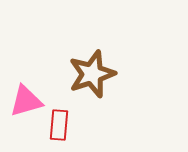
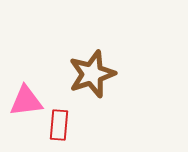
pink triangle: rotated 9 degrees clockwise
